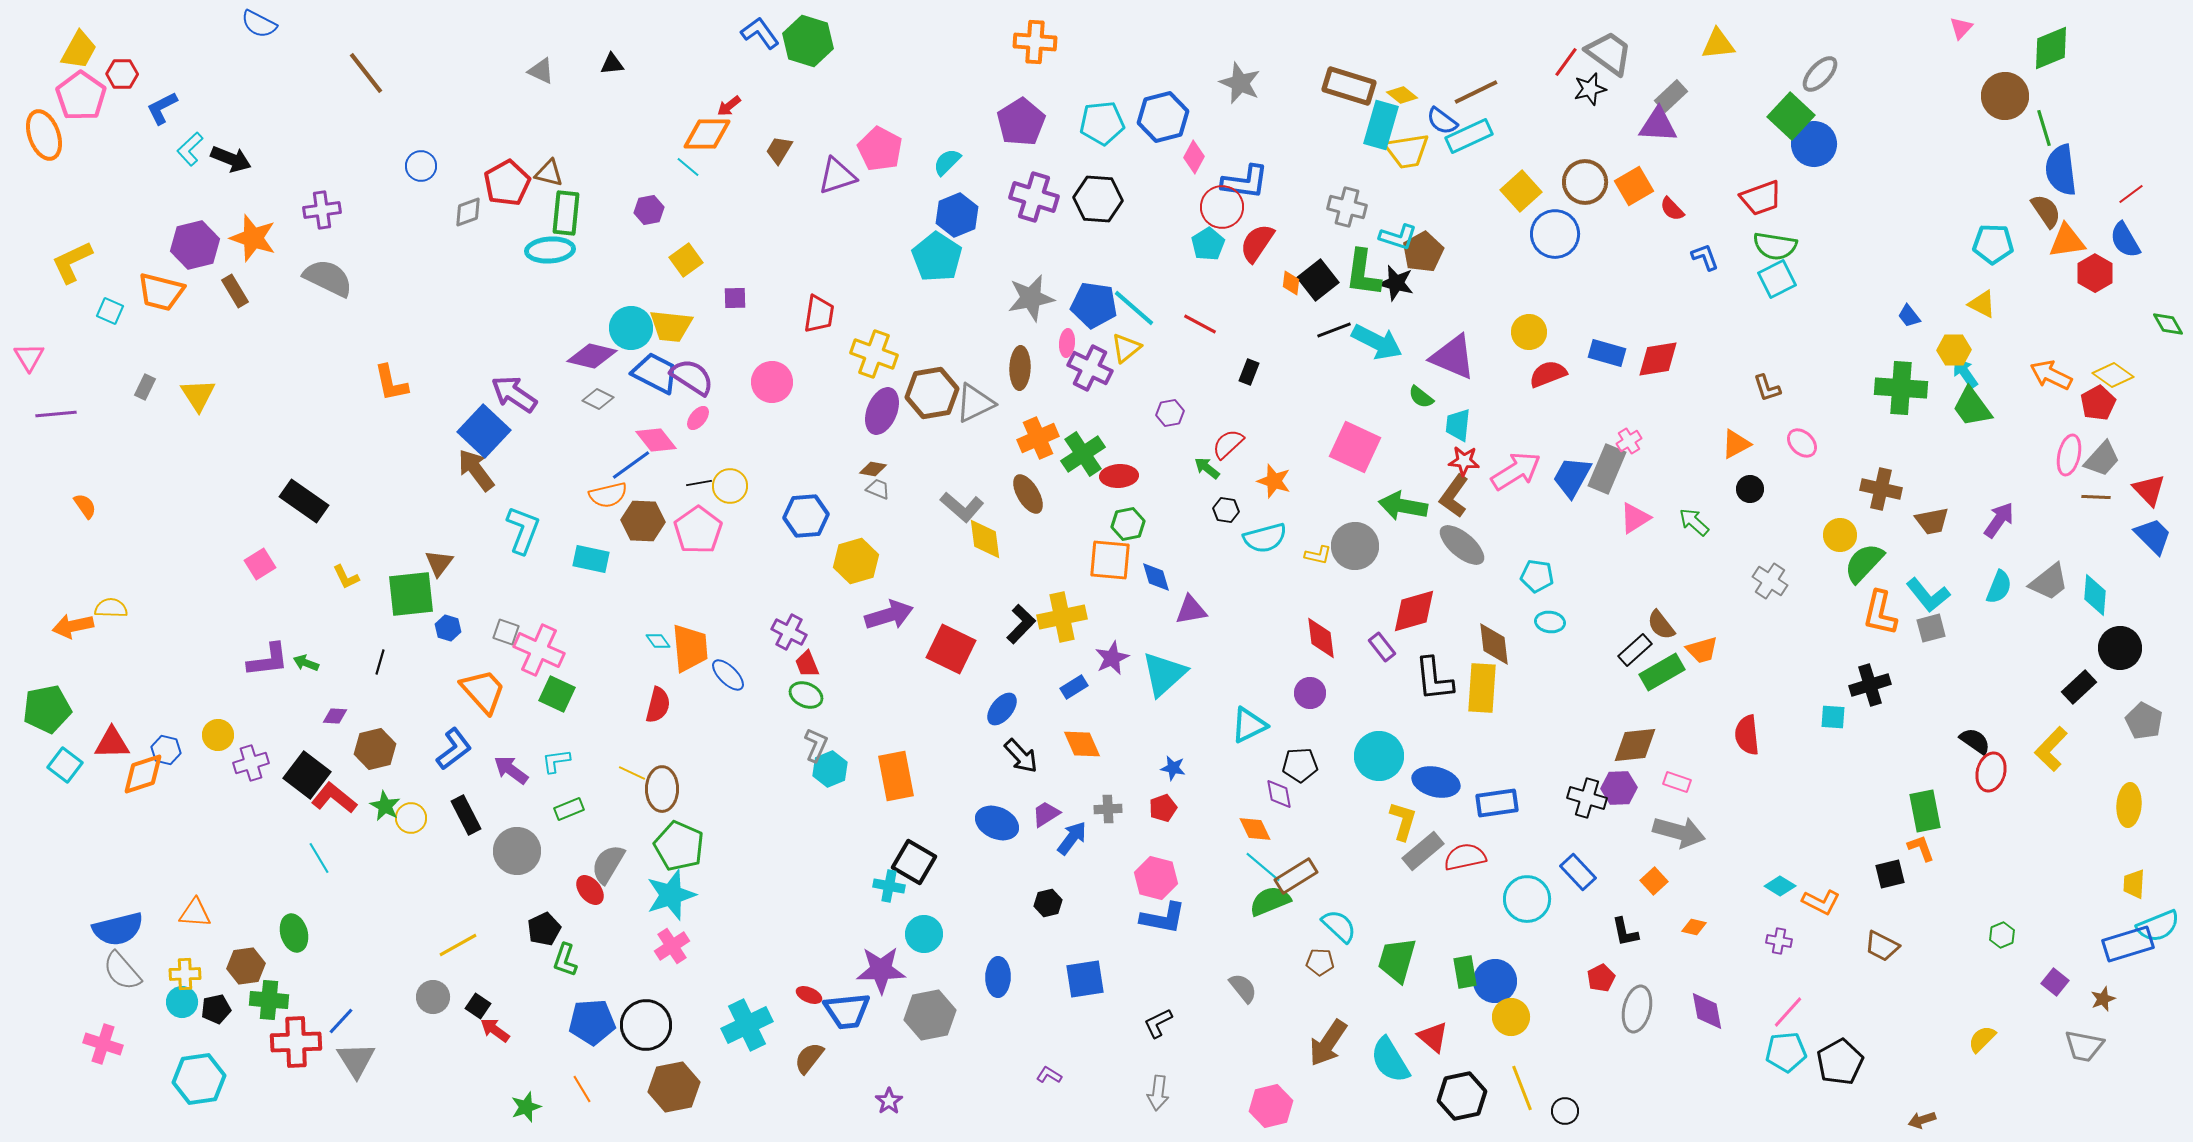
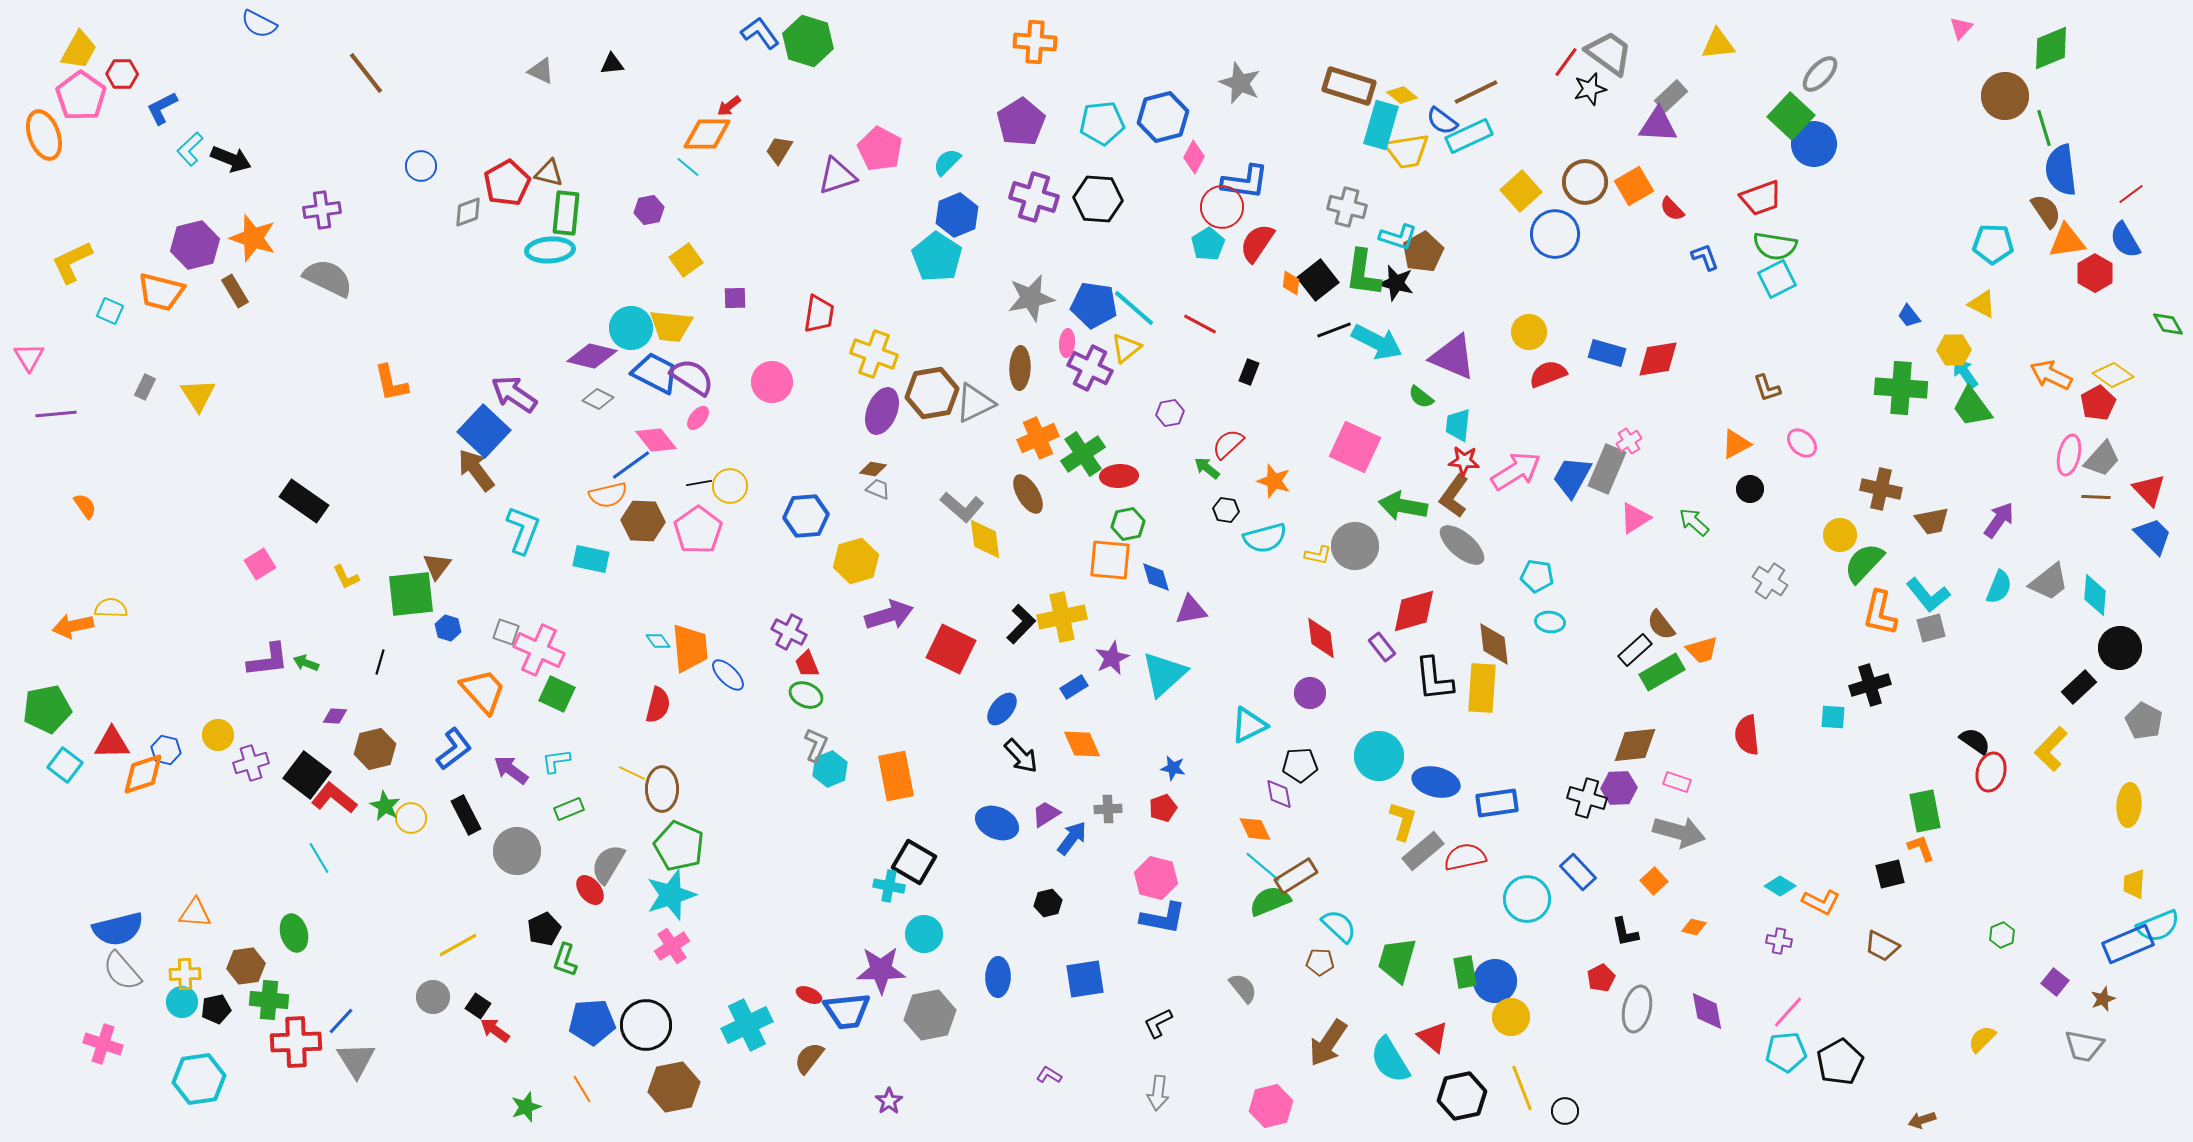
brown triangle at (439, 563): moved 2 px left, 3 px down
blue rectangle at (2128, 944): rotated 6 degrees counterclockwise
